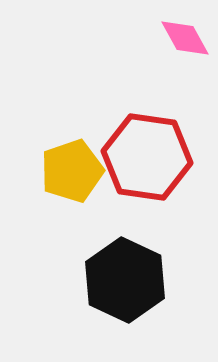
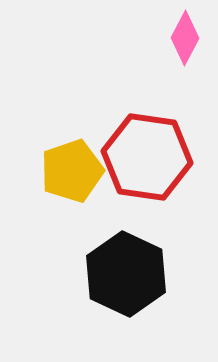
pink diamond: rotated 56 degrees clockwise
black hexagon: moved 1 px right, 6 px up
